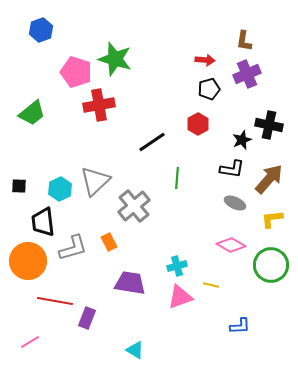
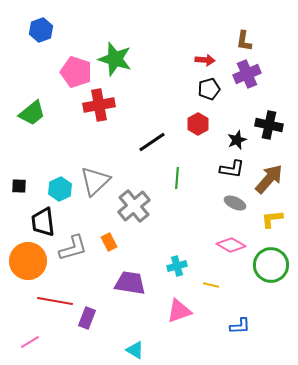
black star: moved 5 px left
pink triangle: moved 1 px left, 14 px down
